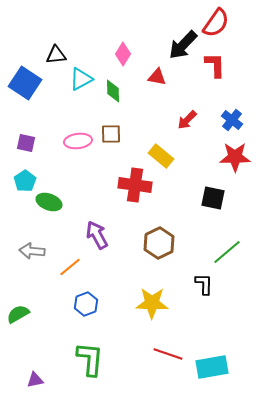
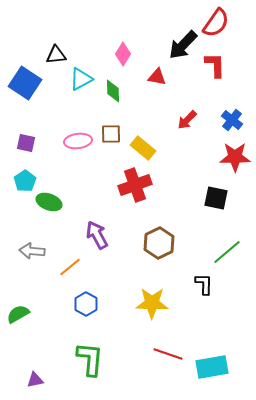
yellow rectangle: moved 18 px left, 8 px up
red cross: rotated 28 degrees counterclockwise
black square: moved 3 px right
blue hexagon: rotated 10 degrees counterclockwise
